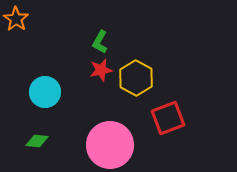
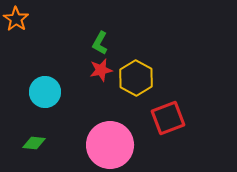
green L-shape: moved 1 px down
green diamond: moved 3 px left, 2 px down
